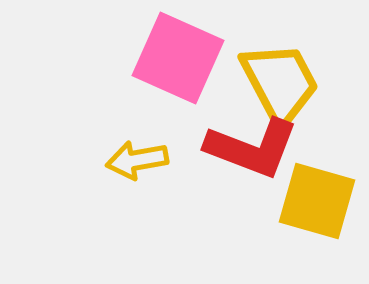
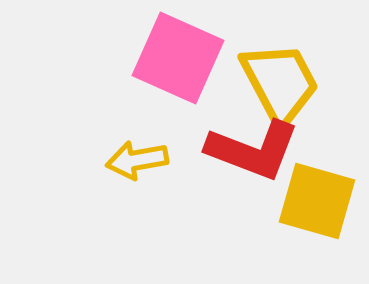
red L-shape: moved 1 px right, 2 px down
